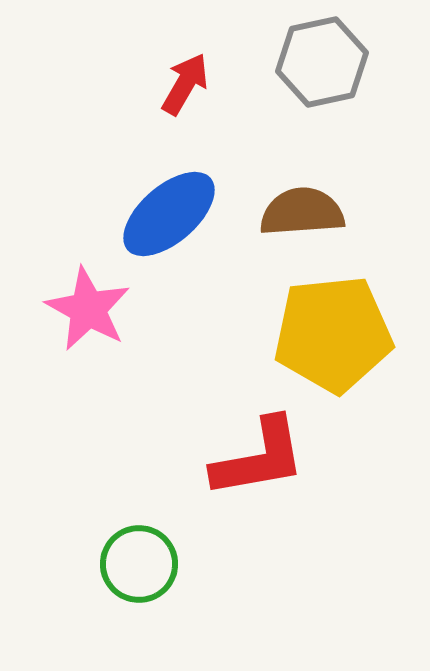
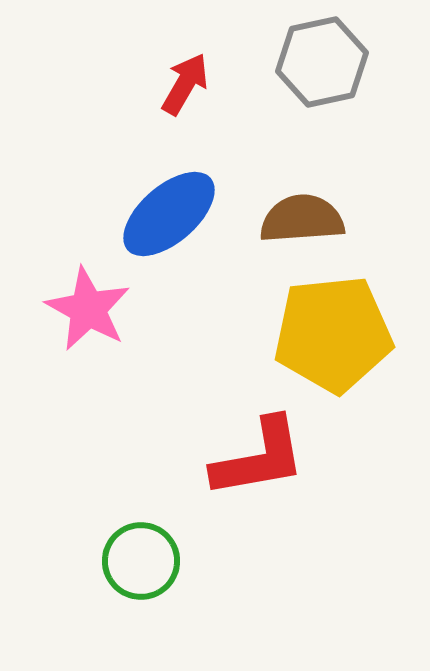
brown semicircle: moved 7 px down
green circle: moved 2 px right, 3 px up
